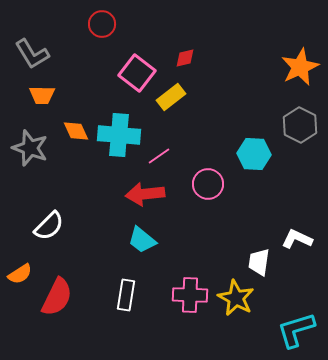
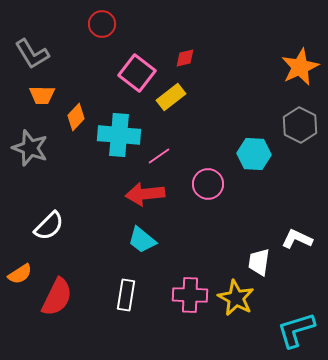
orange diamond: moved 14 px up; rotated 68 degrees clockwise
